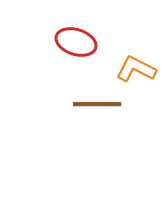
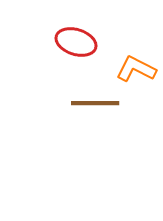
brown line: moved 2 px left, 1 px up
